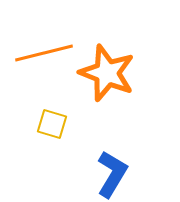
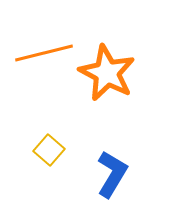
orange star: rotated 6 degrees clockwise
yellow square: moved 3 px left, 26 px down; rotated 24 degrees clockwise
